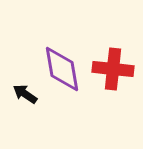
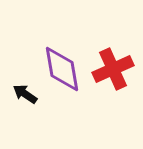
red cross: rotated 30 degrees counterclockwise
